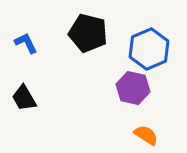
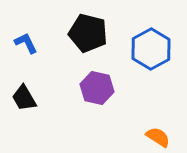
blue hexagon: moved 2 px right; rotated 6 degrees counterclockwise
purple hexagon: moved 36 px left
orange semicircle: moved 12 px right, 2 px down
